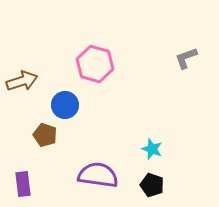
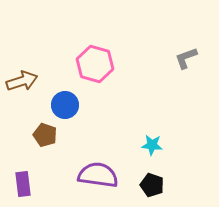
cyan star: moved 4 px up; rotated 15 degrees counterclockwise
